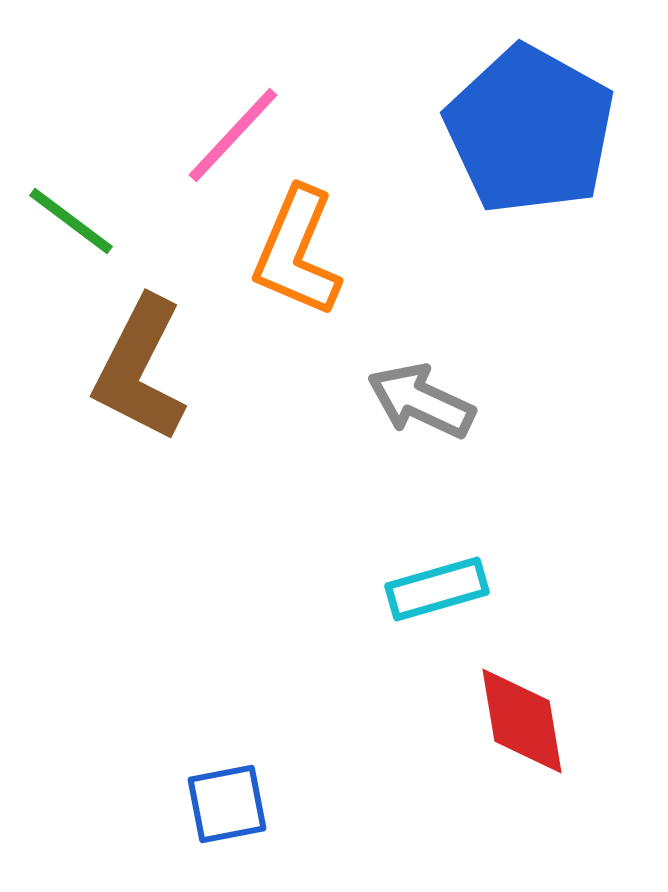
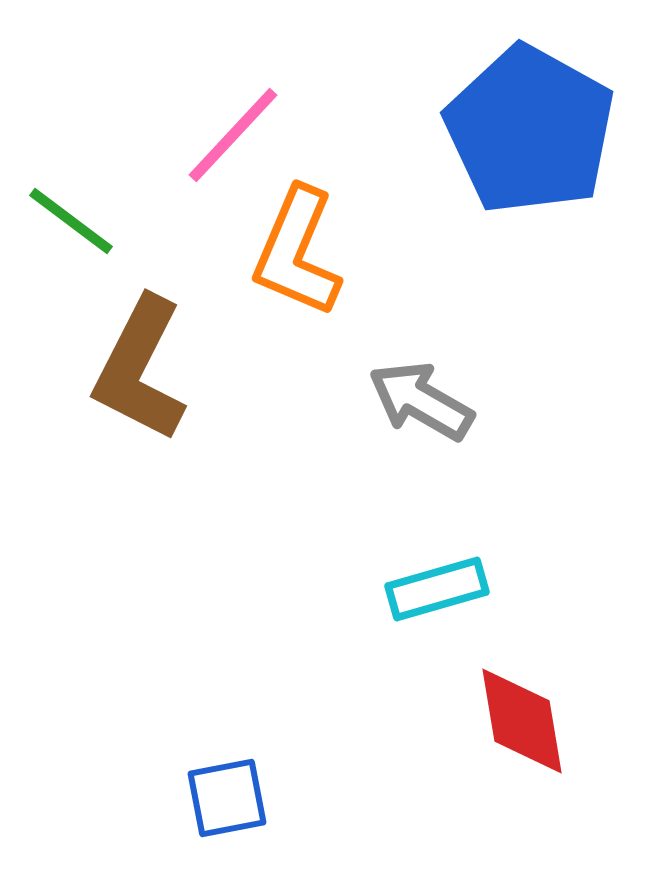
gray arrow: rotated 5 degrees clockwise
blue square: moved 6 px up
